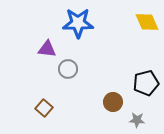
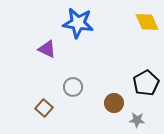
blue star: rotated 8 degrees clockwise
purple triangle: rotated 18 degrees clockwise
gray circle: moved 5 px right, 18 px down
black pentagon: rotated 15 degrees counterclockwise
brown circle: moved 1 px right, 1 px down
